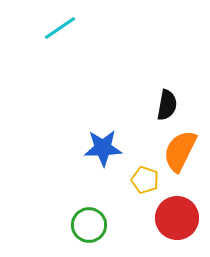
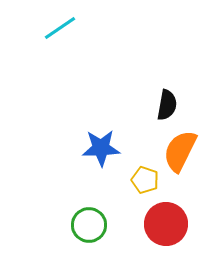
blue star: moved 2 px left
red circle: moved 11 px left, 6 px down
